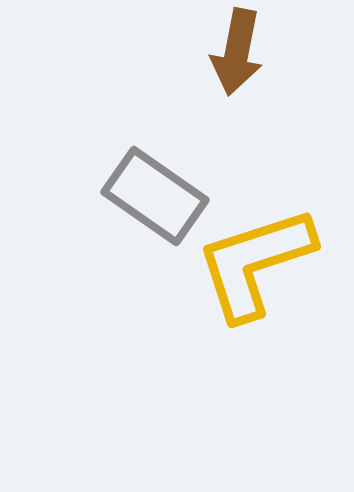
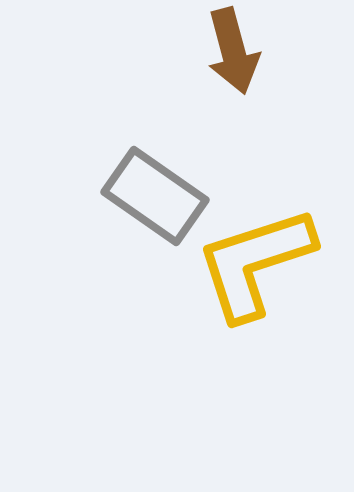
brown arrow: moved 4 px left, 1 px up; rotated 26 degrees counterclockwise
